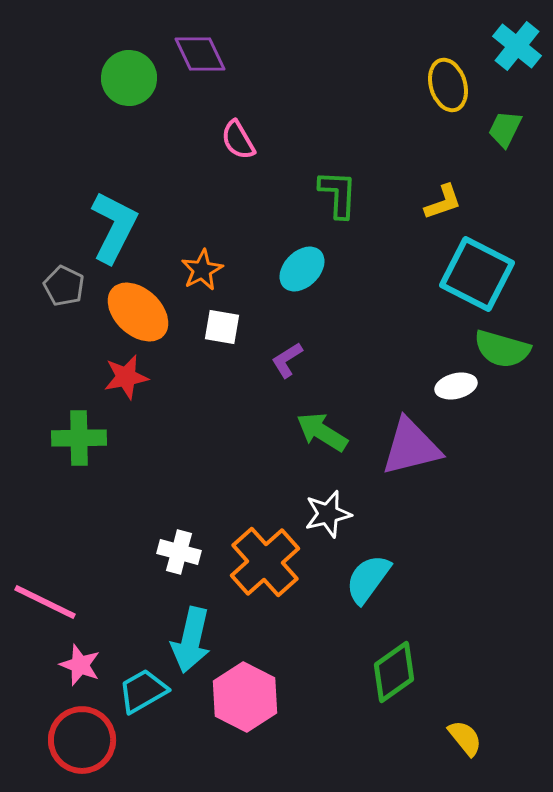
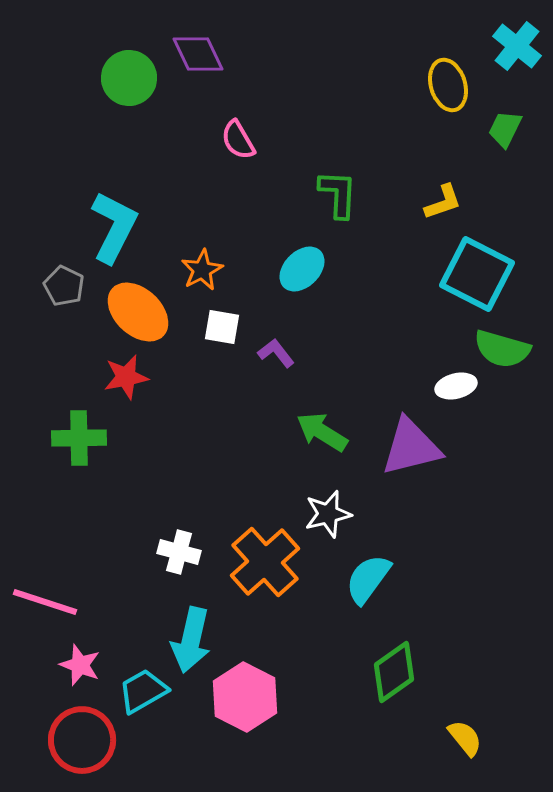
purple diamond: moved 2 px left
purple L-shape: moved 11 px left, 7 px up; rotated 84 degrees clockwise
pink line: rotated 8 degrees counterclockwise
